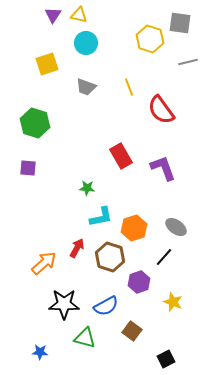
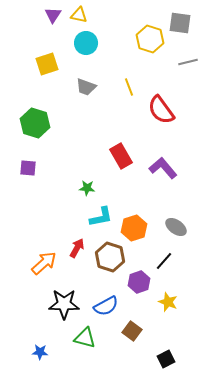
purple L-shape: rotated 20 degrees counterclockwise
black line: moved 4 px down
yellow star: moved 5 px left
